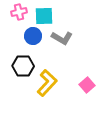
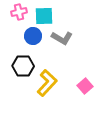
pink square: moved 2 px left, 1 px down
